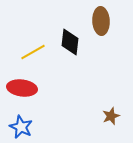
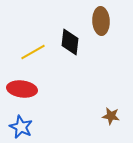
red ellipse: moved 1 px down
brown star: rotated 30 degrees clockwise
